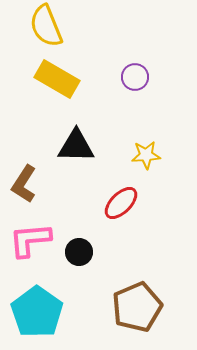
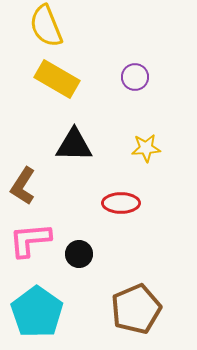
black triangle: moved 2 px left, 1 px up
yellow star: moved 7 px up
brown L-shape: moved 1 px left, 2 px down
red ellipse: rotated 45 degrees clockwise
black circle: moved 2 px down
brown pentagon: moved 1 px left, 2 px down
